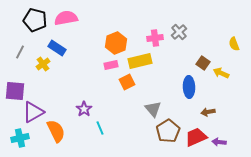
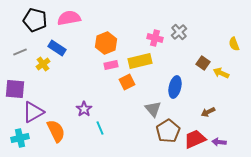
pink semicircle: moved 3 px right
pink cross: rotated 21 degrees clockwise
orange hexagon: moved 10 px left
gray line: rotated 40 degrees clockwise
blue ellipse: moved 14 px left; rotated 15 degrees clockwise
purple square: moved 2 px up
brown arrow: rotated 16 degrees counterclockwise
red trapezoid: moved 1 px left, 2 px down
